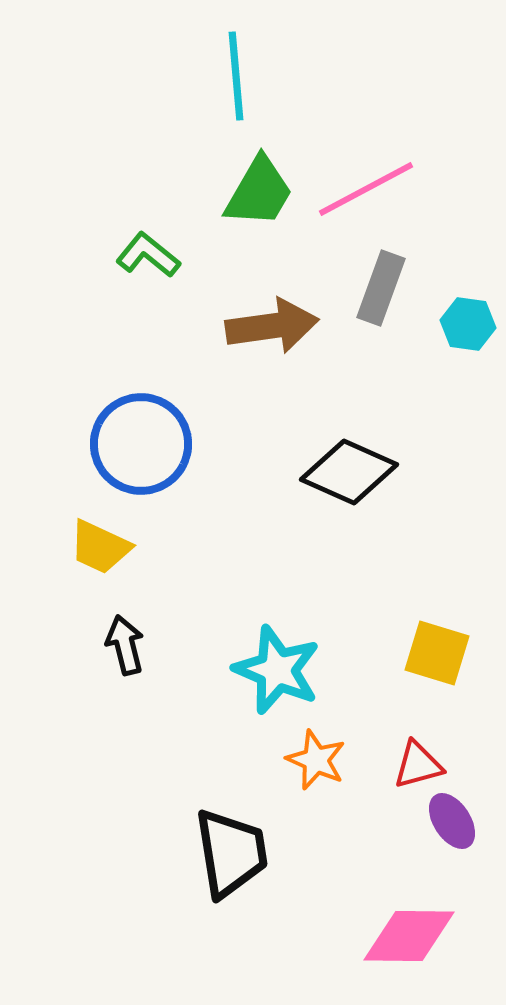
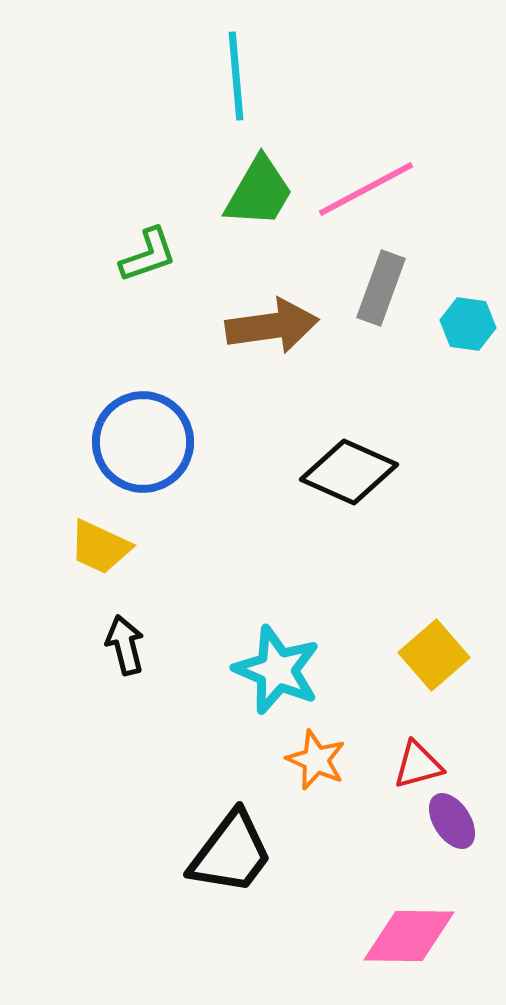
green L-shape: rotated 122 degrees clockwise
blue circle: moved 2 px right, 2 px up
yellow square: moved 3 px left, 2 px down; rotated 32 degrees clockwise
black trapezoid: rotated 46 degrees clockwise
